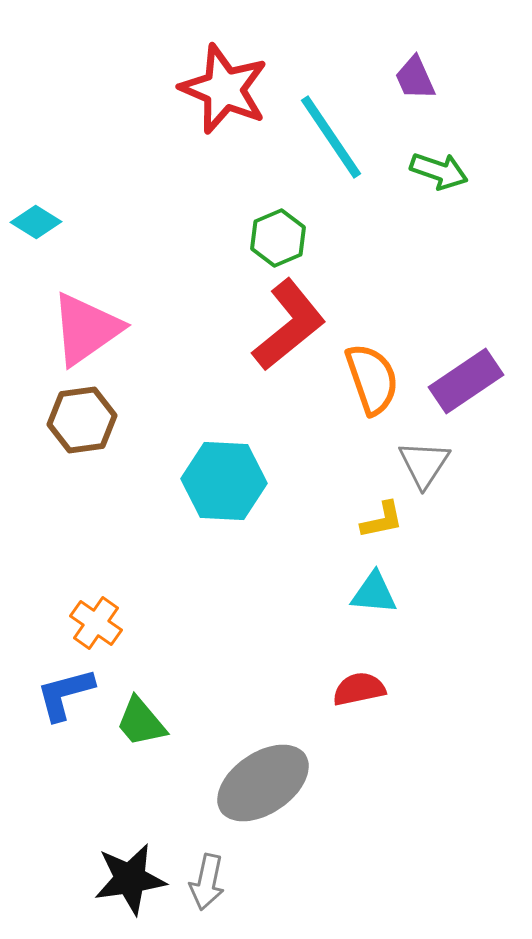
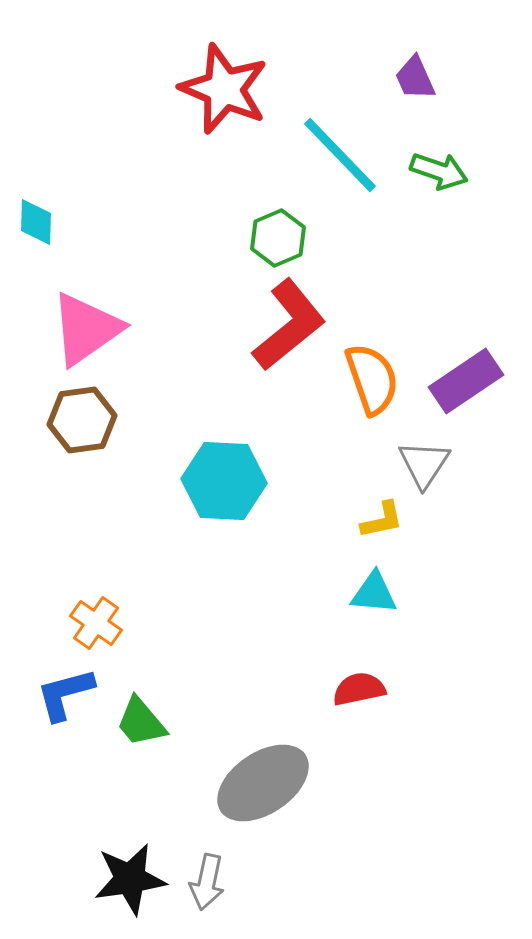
cyan line: moved 9 px right, 18 px down; rotated 10 degrees counterclockwise
cyan diamond: rotated 60 degrees clockwise
